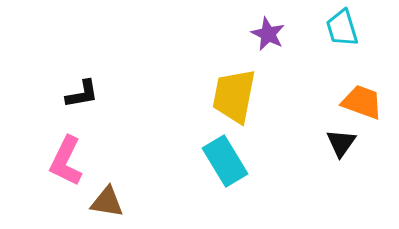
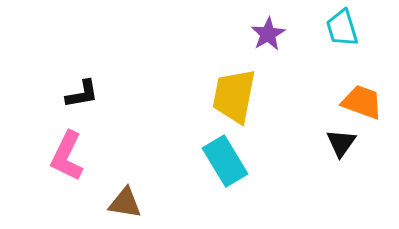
purple star: rotated 16 degrees clockwise
pink L-shape: moved 1 px right, 5 px up
brown triangle: moved 18 px right, 1 px down
